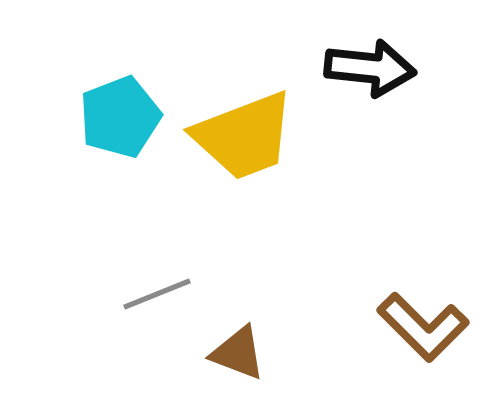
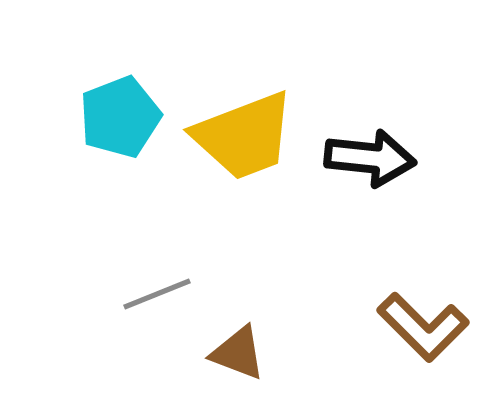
black arrow: moved 90 px down
